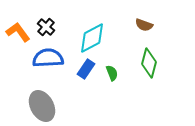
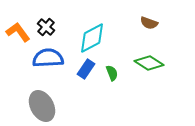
brown semicircle: moved 5 px right, 2 px up
green diamond: rotated 72 degrees counterclockwise
